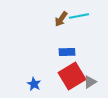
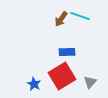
cyan line: moved 1 px right; rotated 30 degrees clockwise
red square: moved 10 px left
gray triangle: rotated 16 degrees counterclockwise
